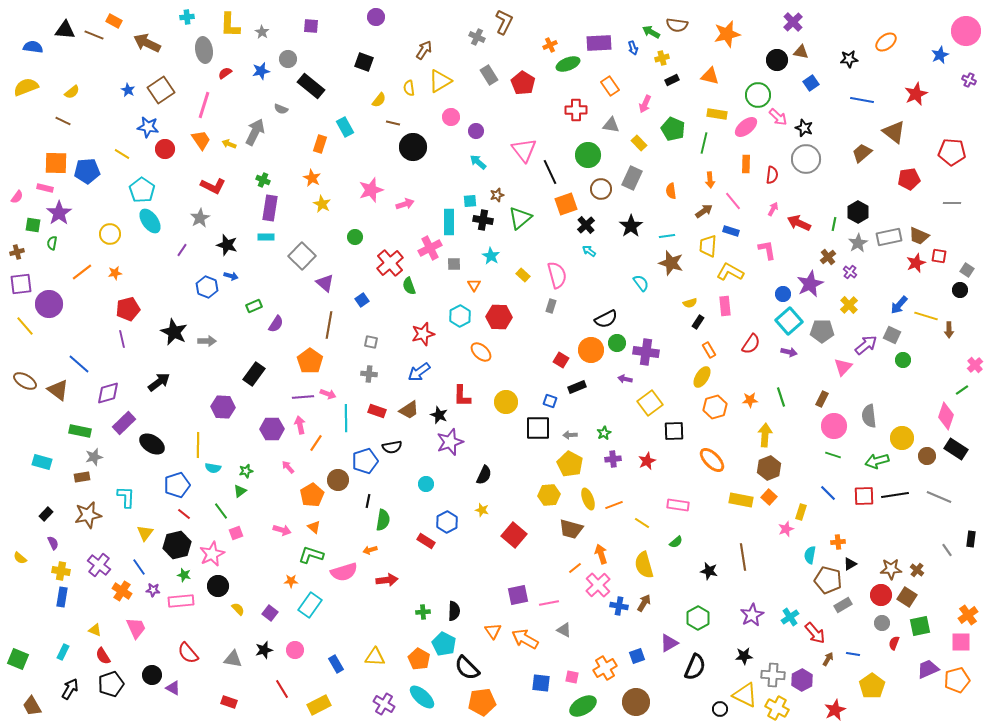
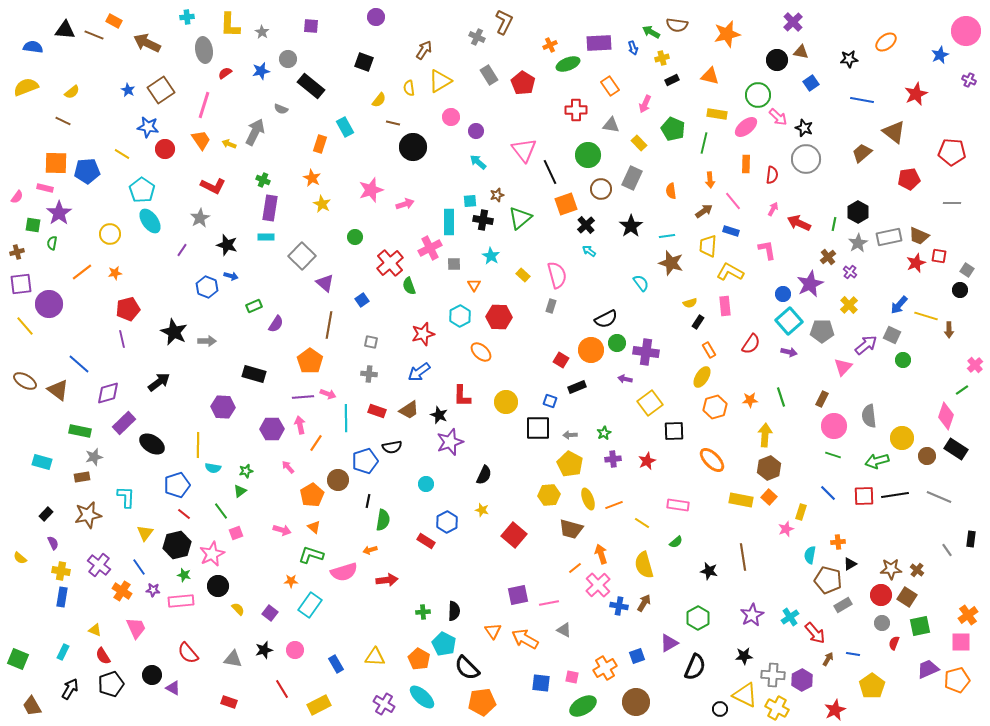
black rectangle at (254, 374): rotated 70 degrees clockwise
